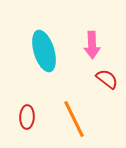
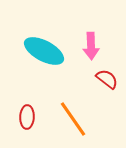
pink arrow: moved 1 px left, 1 px down
cyan ellipse: rotated 45 degrees counterclockwise
orange line: moved 1 px left; rotated 9 degrees counterclockwise
